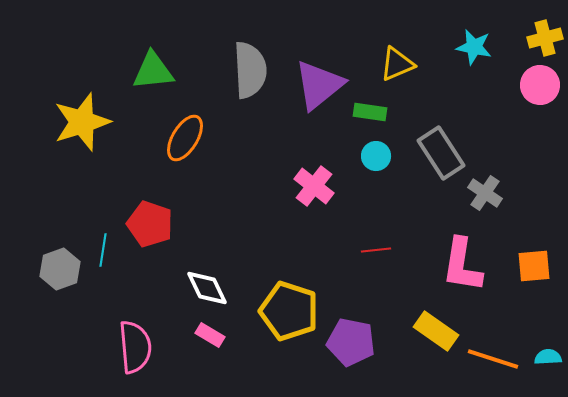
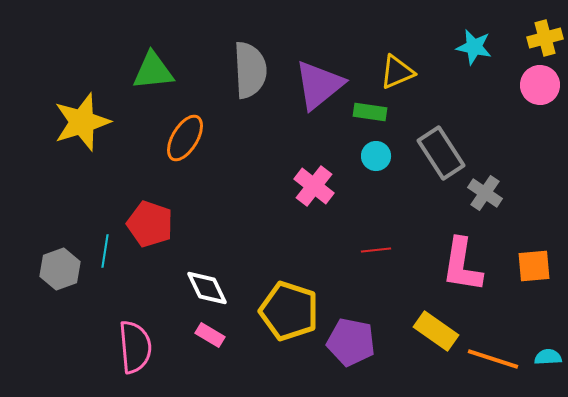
yellow triangle: moved 8 px down
cyan line: moved 2 px right, 1 px down
